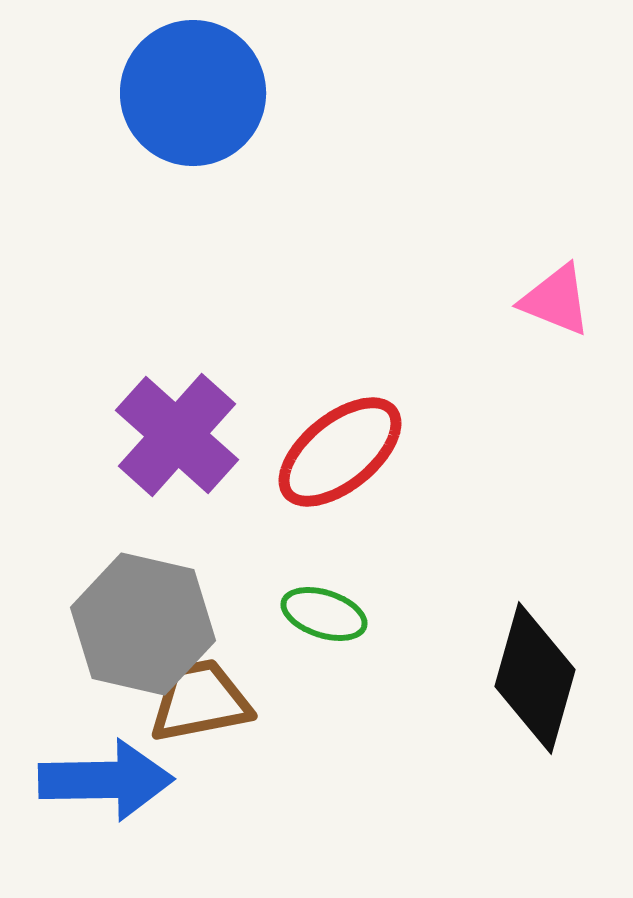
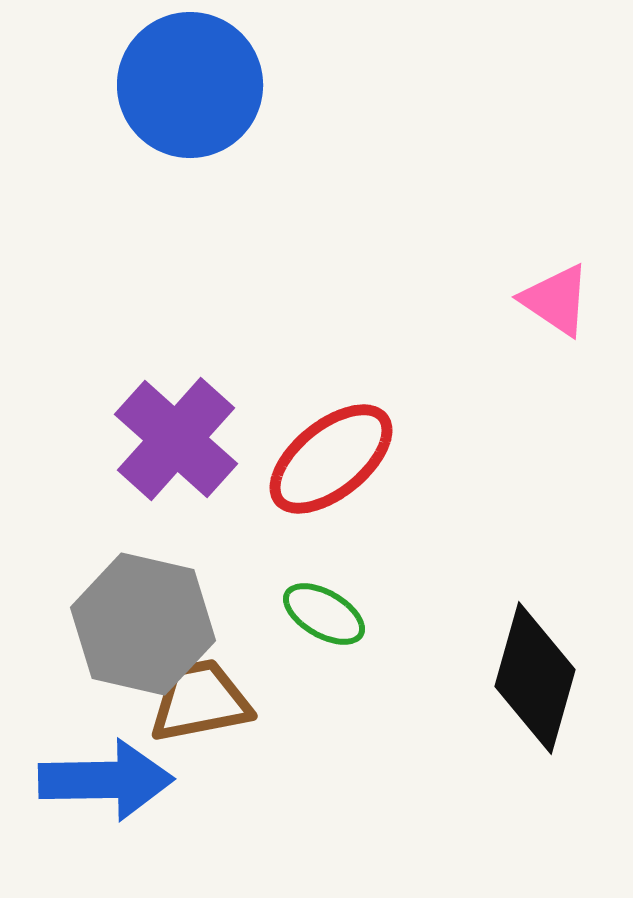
blue circle: moved 3 px left, 8 px up
pink triangle: rotated 12 degrees clockwise
purple cross: moved 1 px left, 4 px down
red ellipse: moved 9 px left, 7 px down
green ellipse: rotated 12 degrees clockwise
